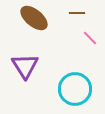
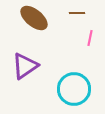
pink line: rotated 56 degrees clockwise
purple triangle: rotated 28 degrees clockwise
cyan circle: moved 1 px left
